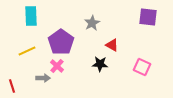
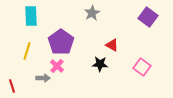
purple square: rotated 30 degrees clockwise
gray star: moved 10 px up
yellow line: rotated 48 degrees counterclockwise
pink square: rotated 12 degrees clockwise
